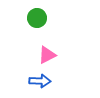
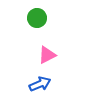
blue arrow: moved 3 px down; rotated 25 degrees counterclockwise
